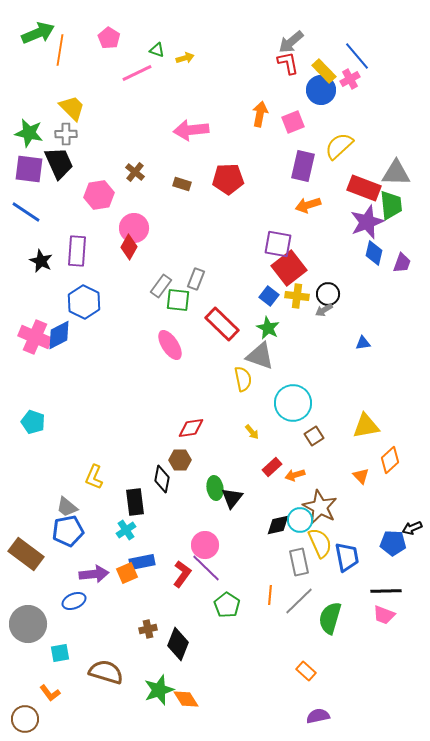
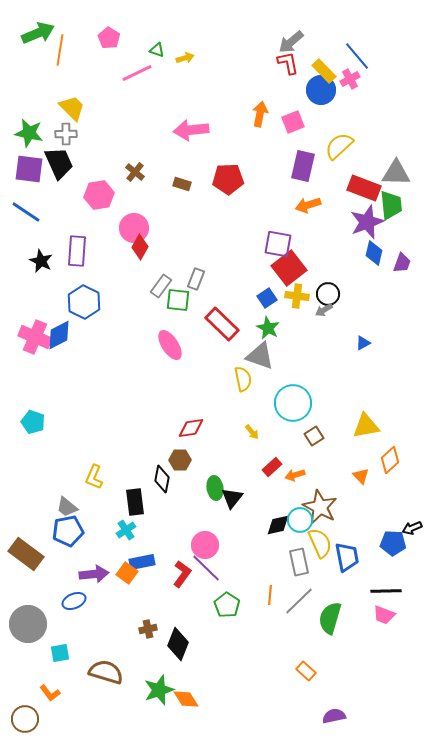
red diamond at (129, 247): moved 11 px right
blue square at (269, 296): moved 2 px left, 2 px down; rotated 18 degrees clockwise
blue triangle at (363, 343): rotated 21 degrees counterclockwise
orange square at (127, 573): rotated 30 degrees counterclockwise
purple semicircle at (318, 716): moved 16 px right
